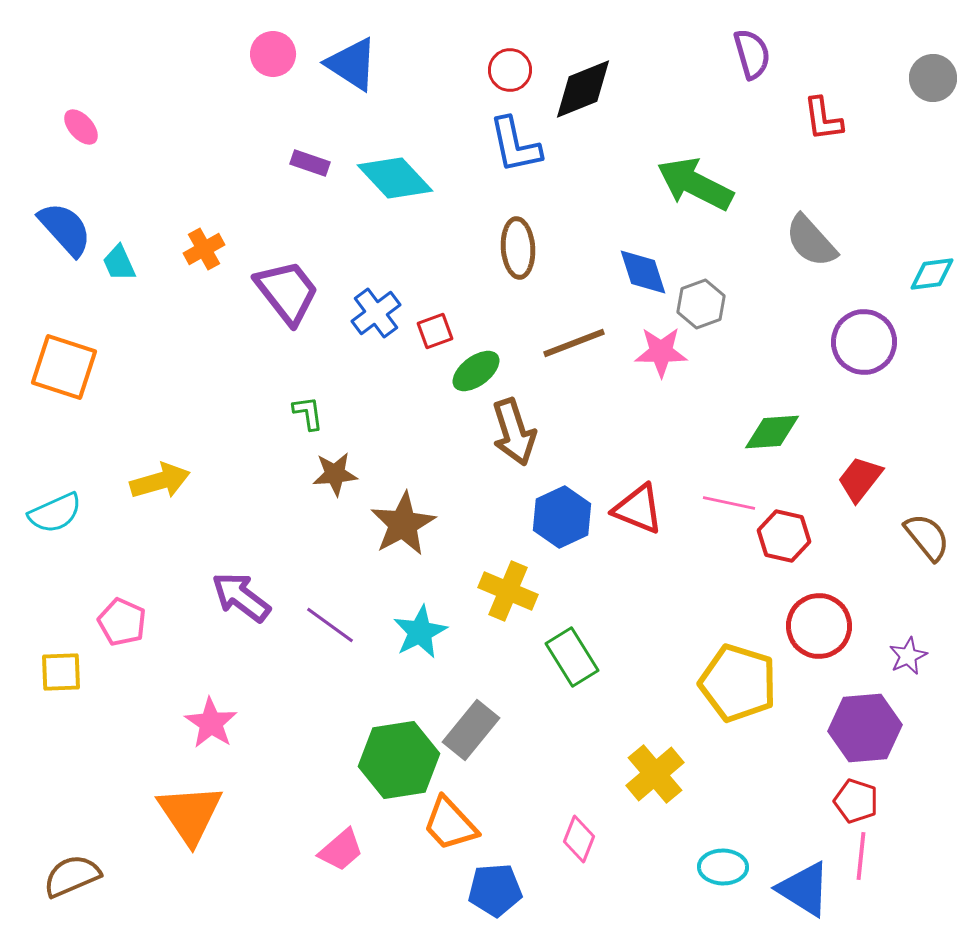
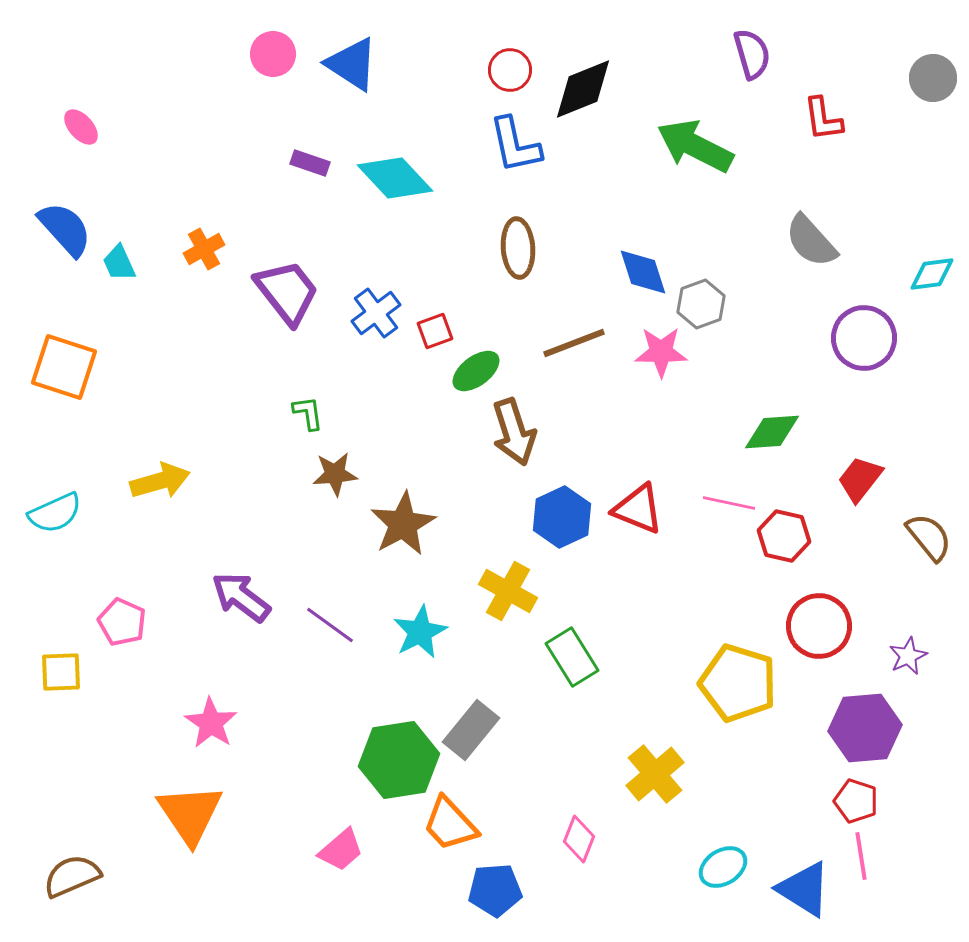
green arrow at (695, 184): moved 38 px up
purple circle at (864, 342): moved 4 px up
brown semicircle at (927, 537): moved 2 px right
yellow cross at (508, 591): rotated 6 degrees clockwise
pink line at (861, 856): rotated 15 degrees counterclockwise
cyan ellipse at (723, 867): rotated 33 degrees counterclockwise
